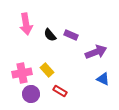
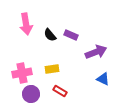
yellow rectangle: moved 5 px right, 1 px up; rotated 56 degrees counterclockwise
